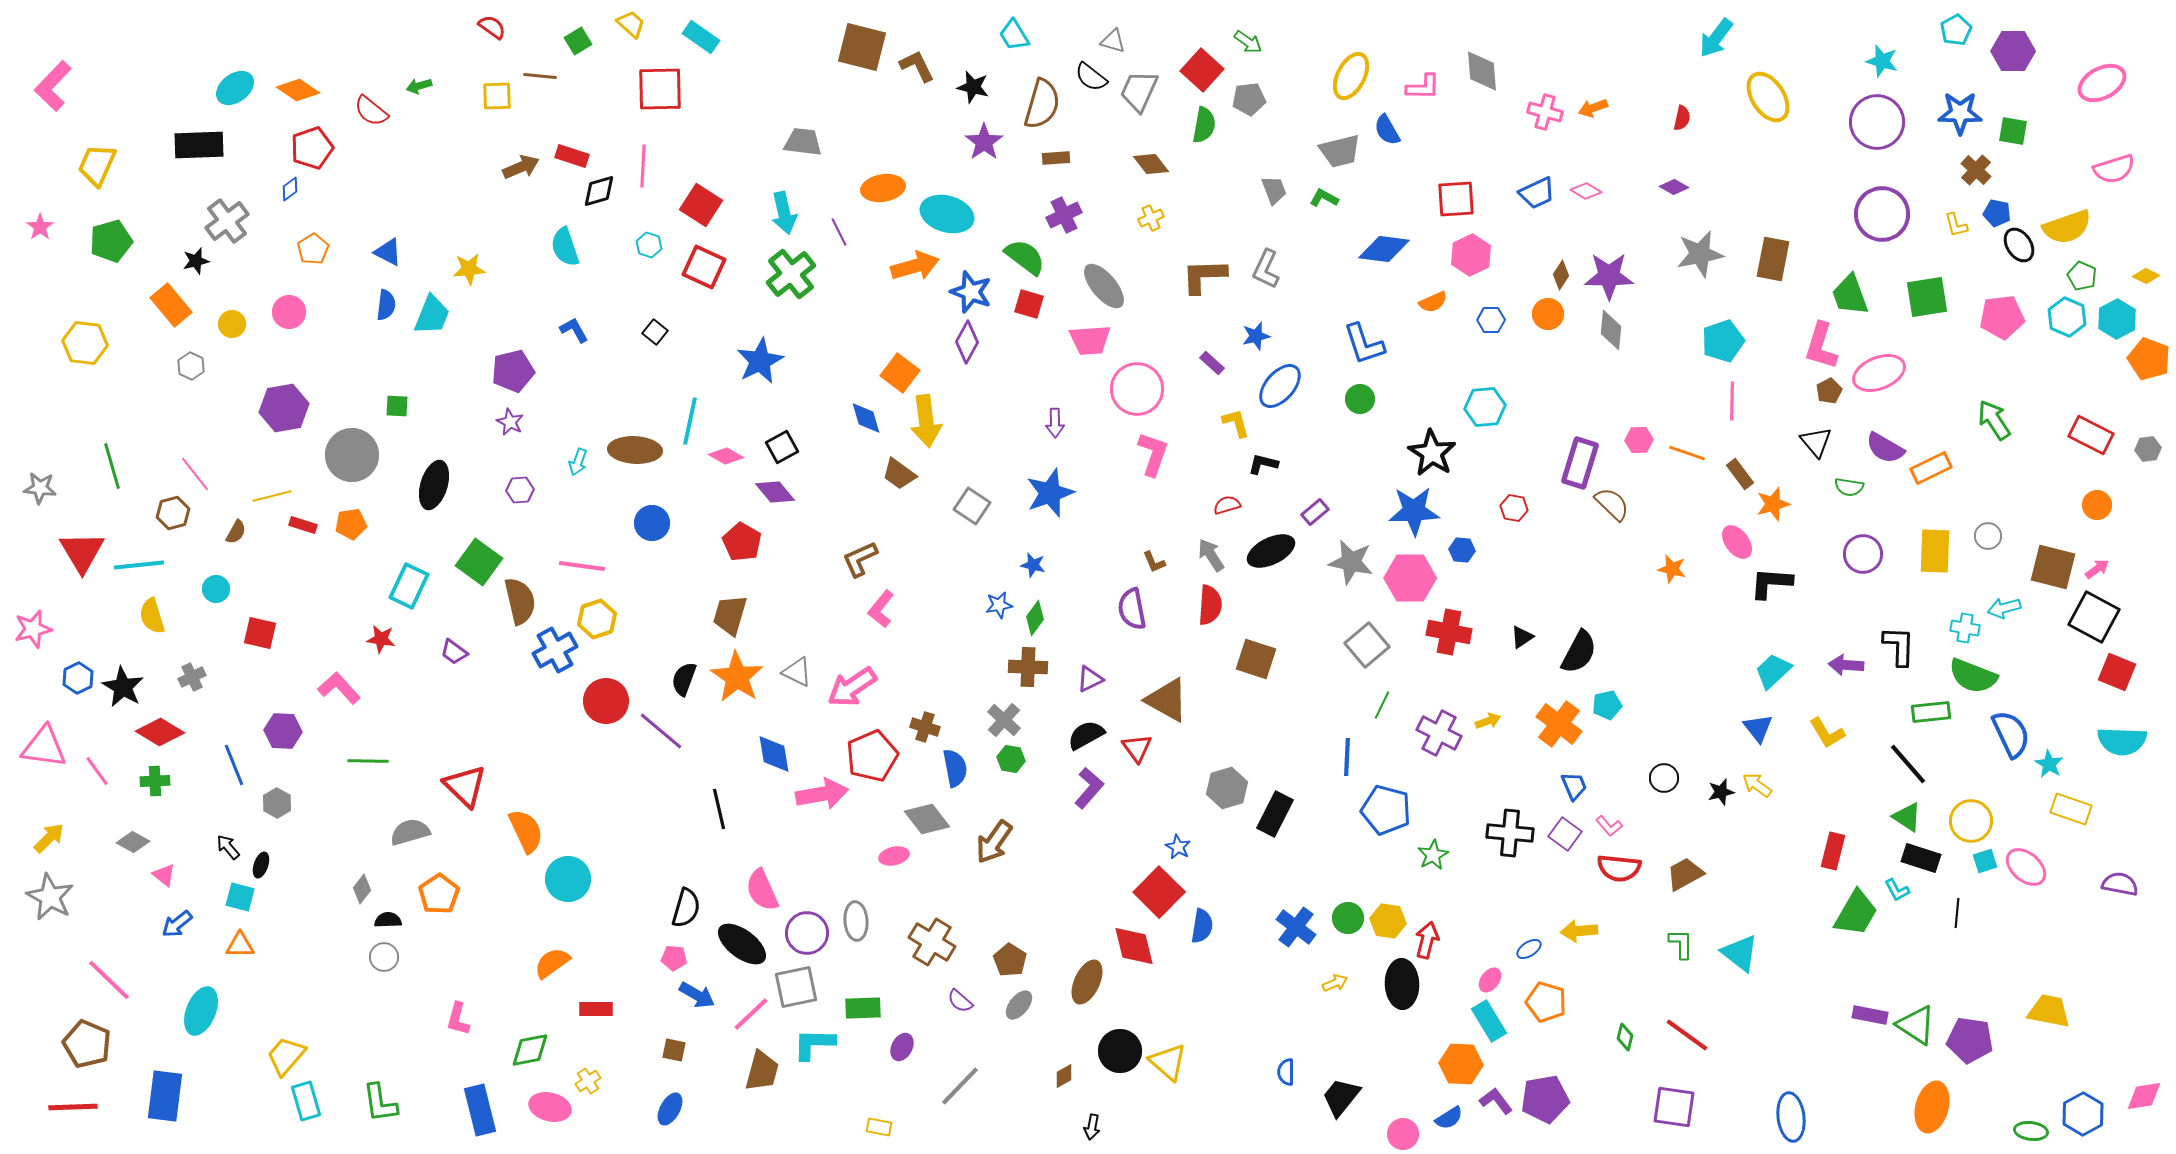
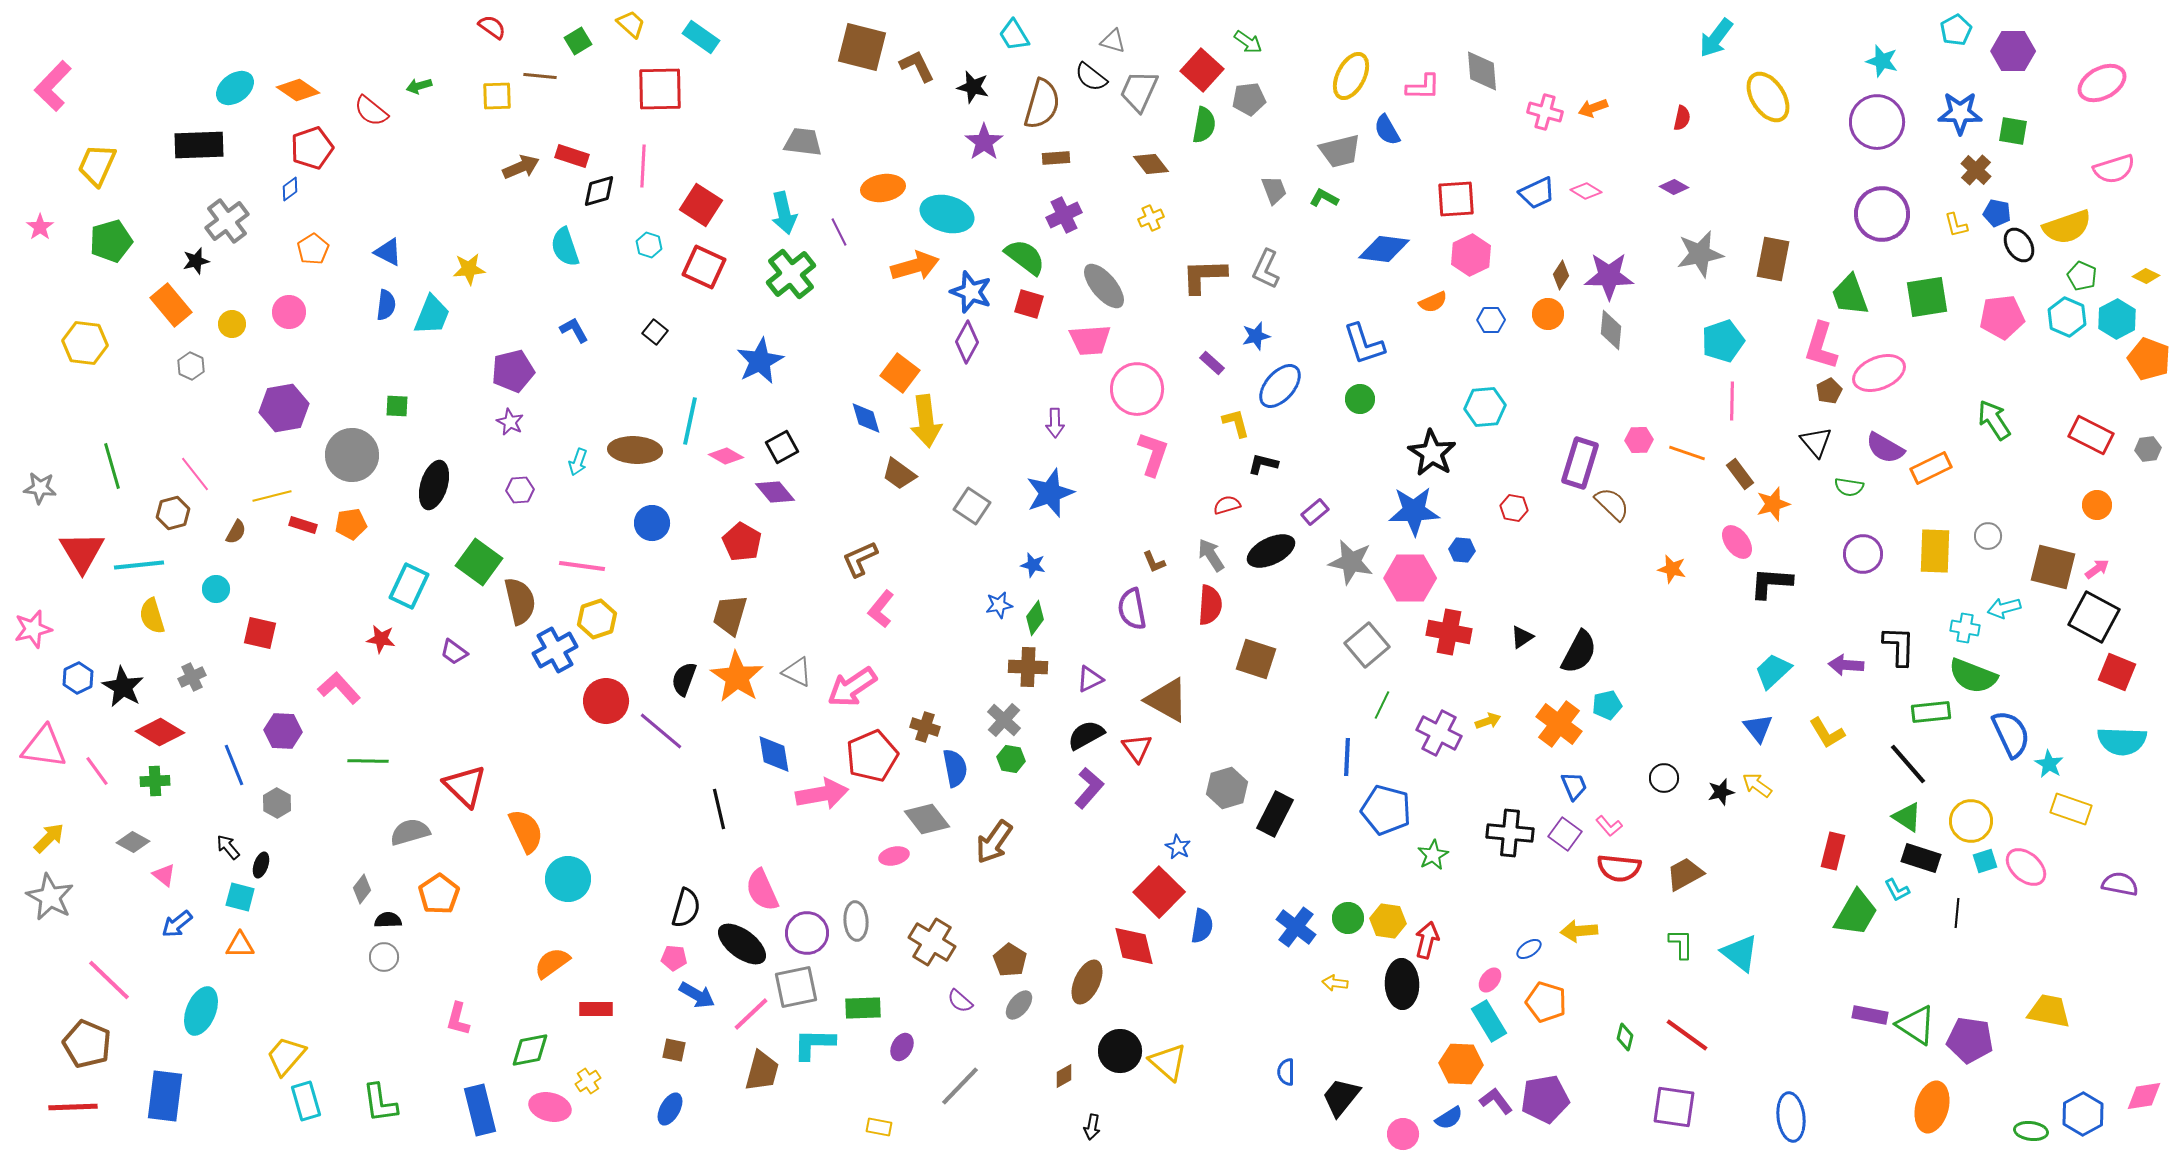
yellow arrow at (1335, 983): rotated 150 degrees counterclockwise
